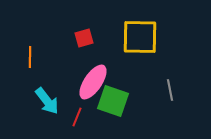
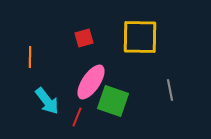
pink ellipse: moved 2 px left
